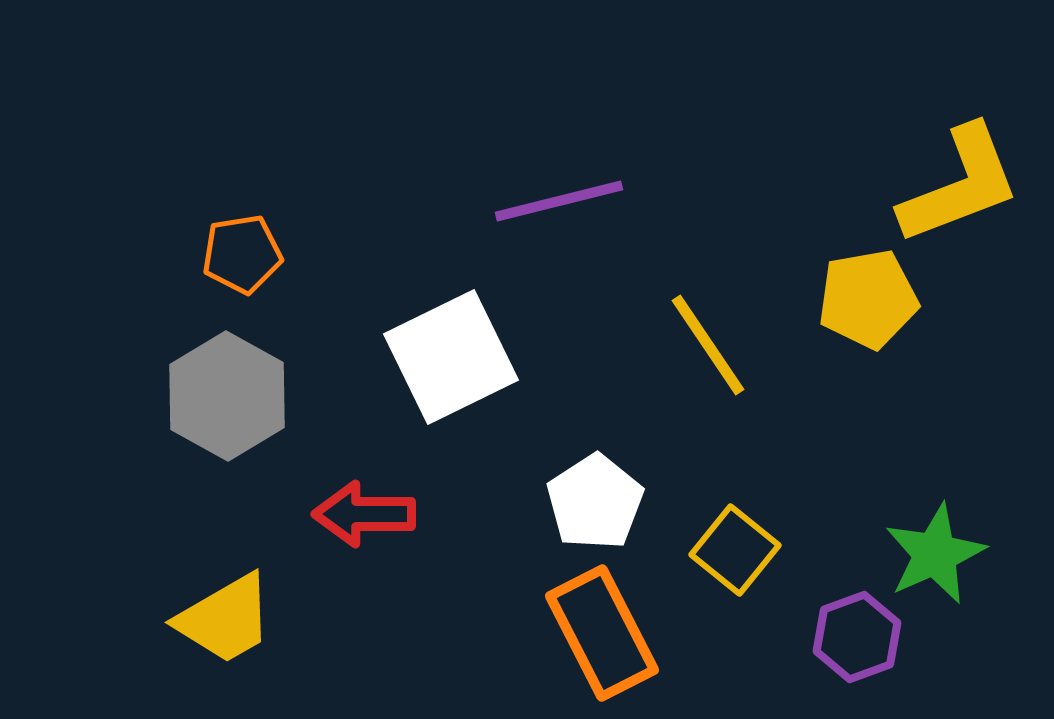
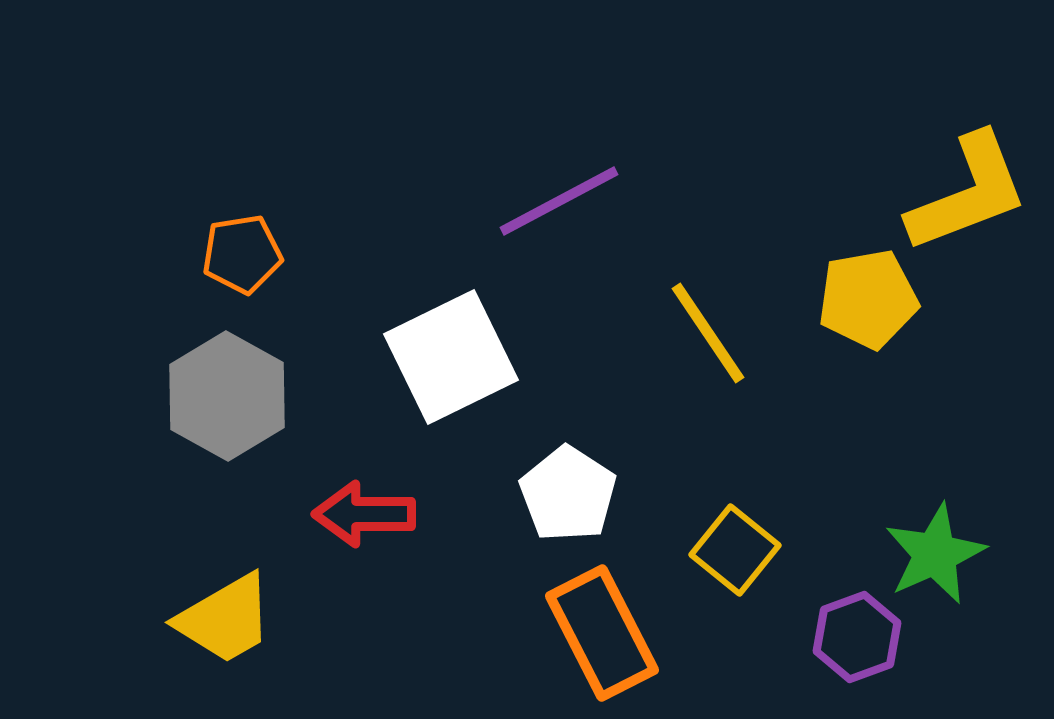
yellow L-shape: moved 8 px right, 8 px down
purple line: rotated 14 degrees counterclockwise
yellow line: moved 12 px up
white pentagon: moved 27 px left, 8 px up; rotated 6 degrees counterclockwise
